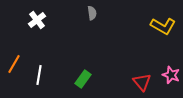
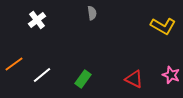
orange line: rotated 24 degrees clockwise
white line: moved 3 px right; rotated 42 degrees clockwise
red triangle: moved 8 px left, 3 px up; rotated 24 degrees counterclockwise
